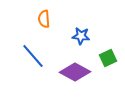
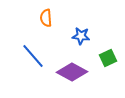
orange semicircle: moved 2 px right, 1 px up
purple diamond: moved 3 px left
